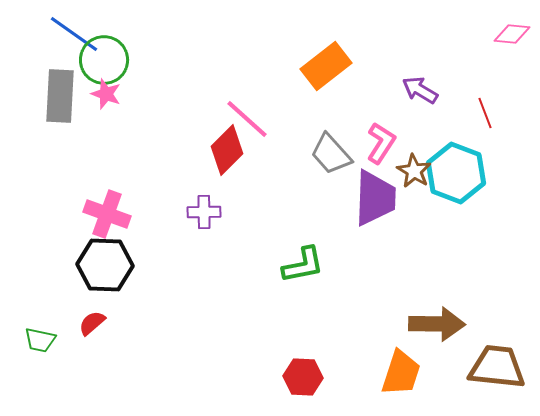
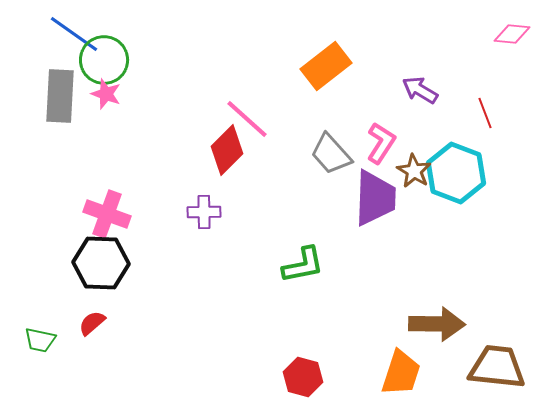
black hexagon: moved 4 px left, 2 px up
red hexagon: rotated 12 degrees clockwise
